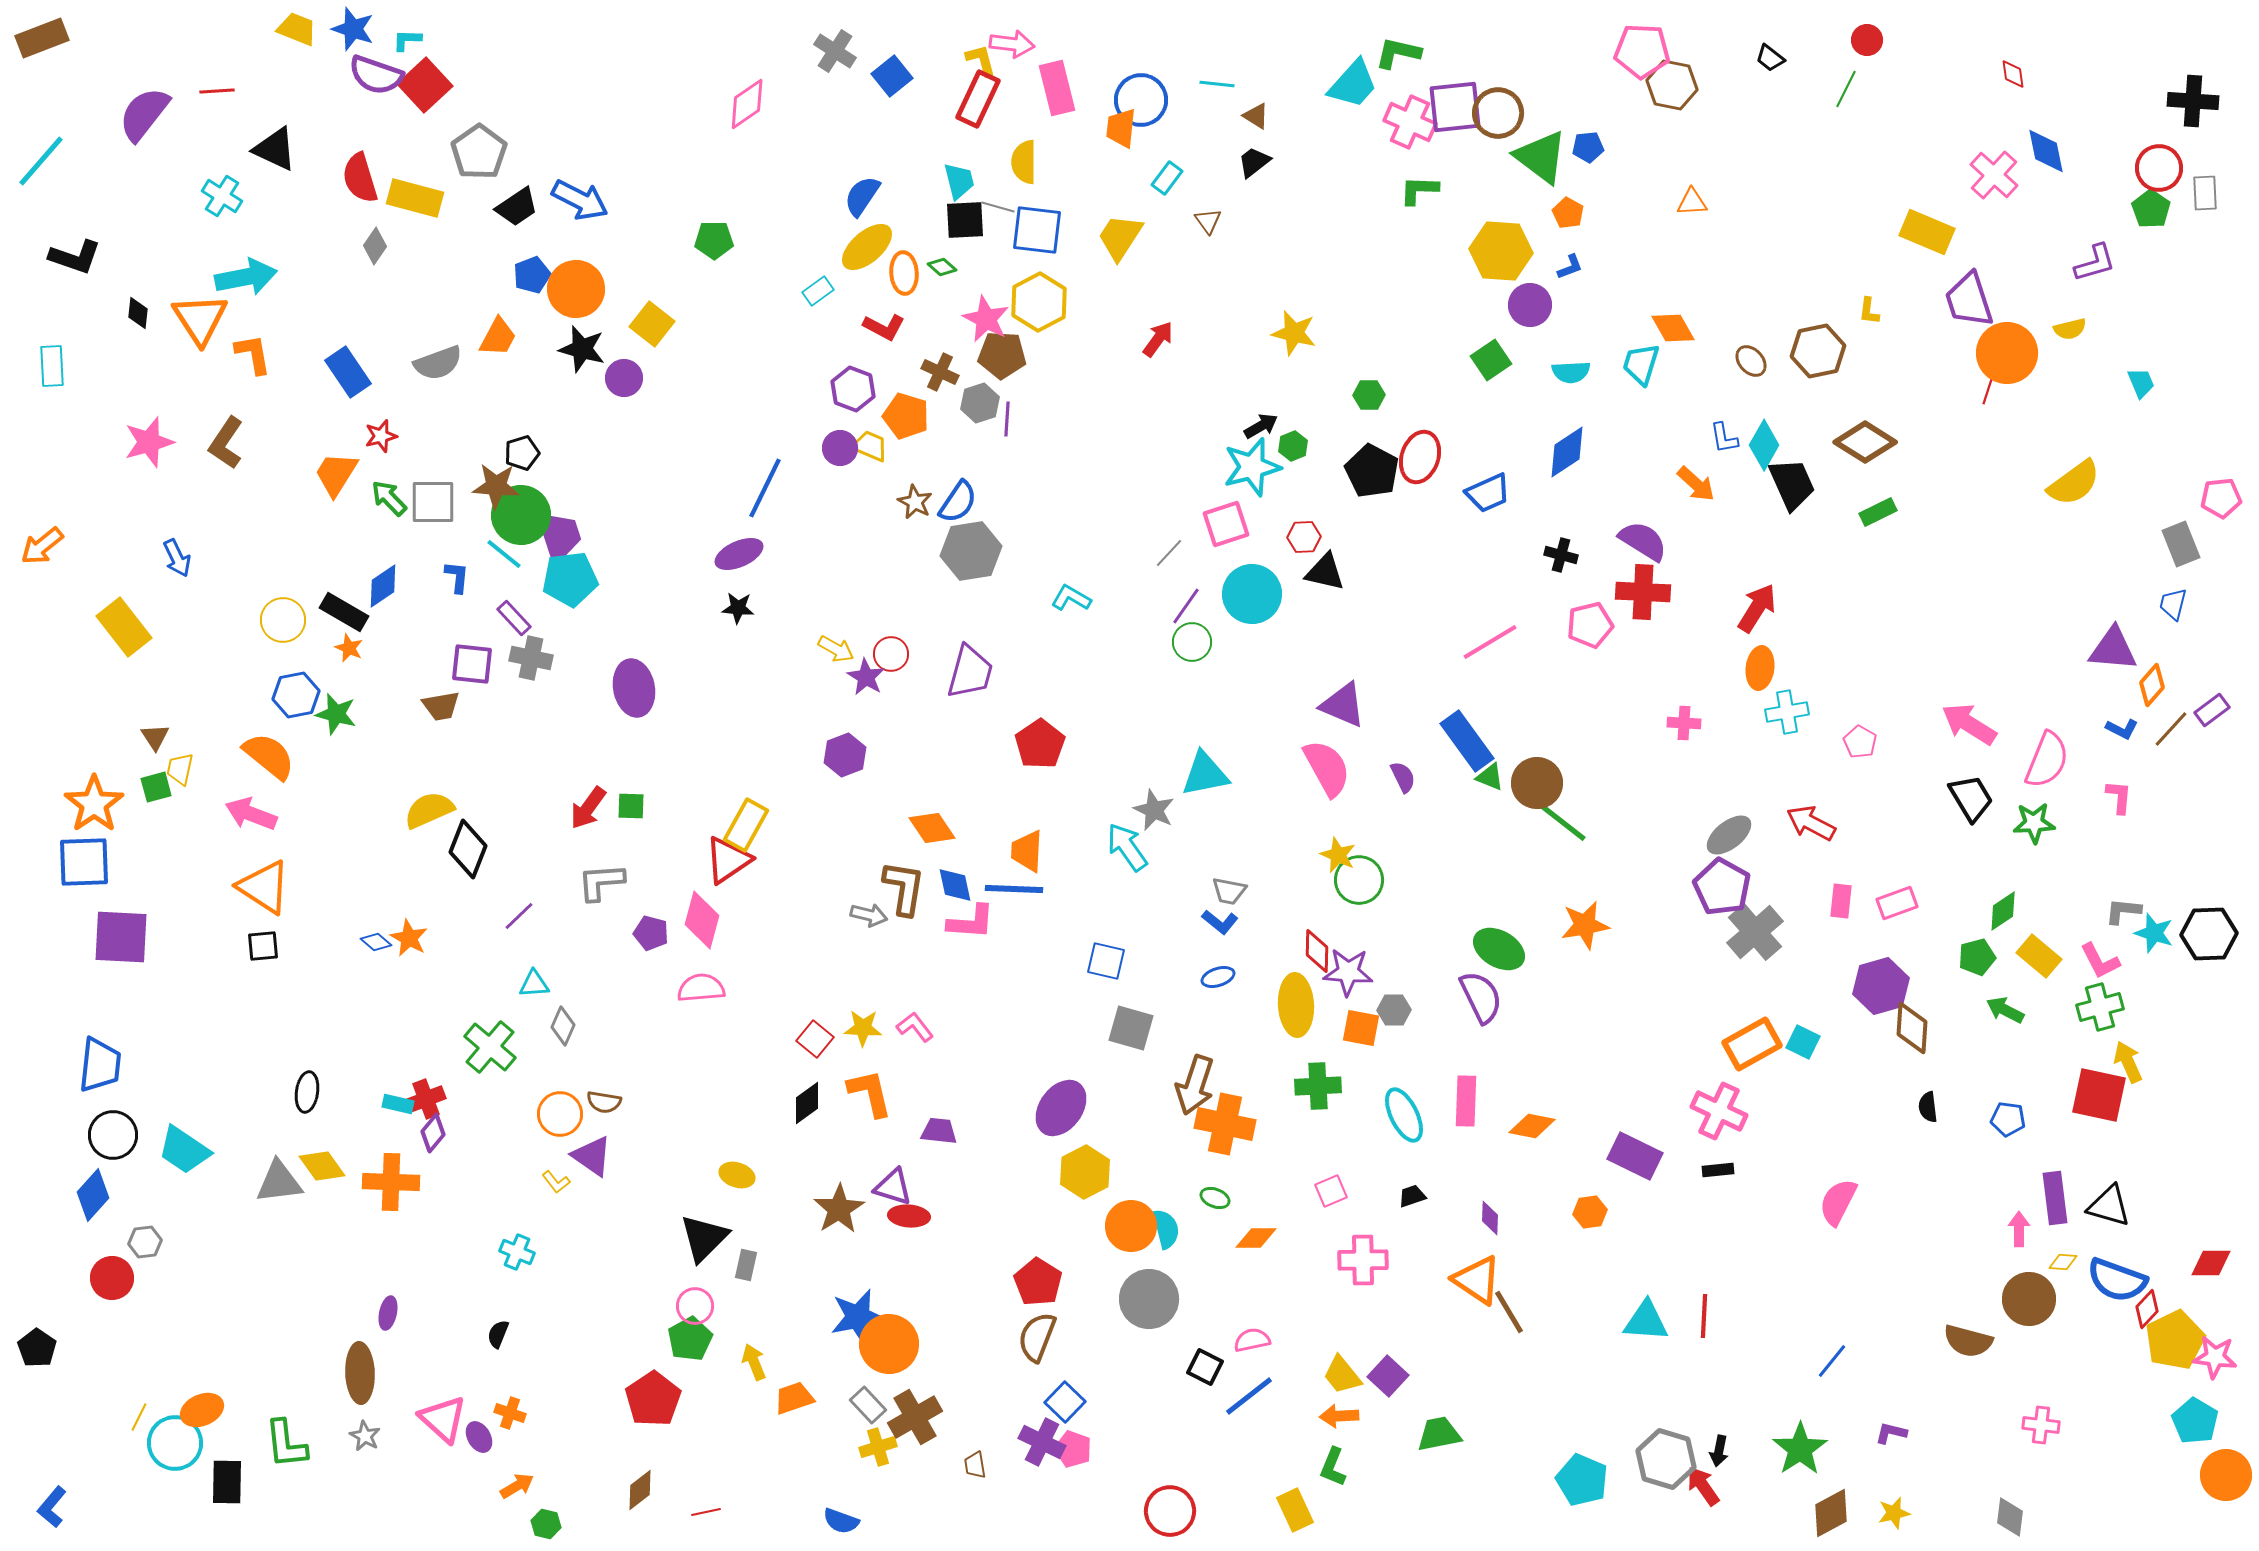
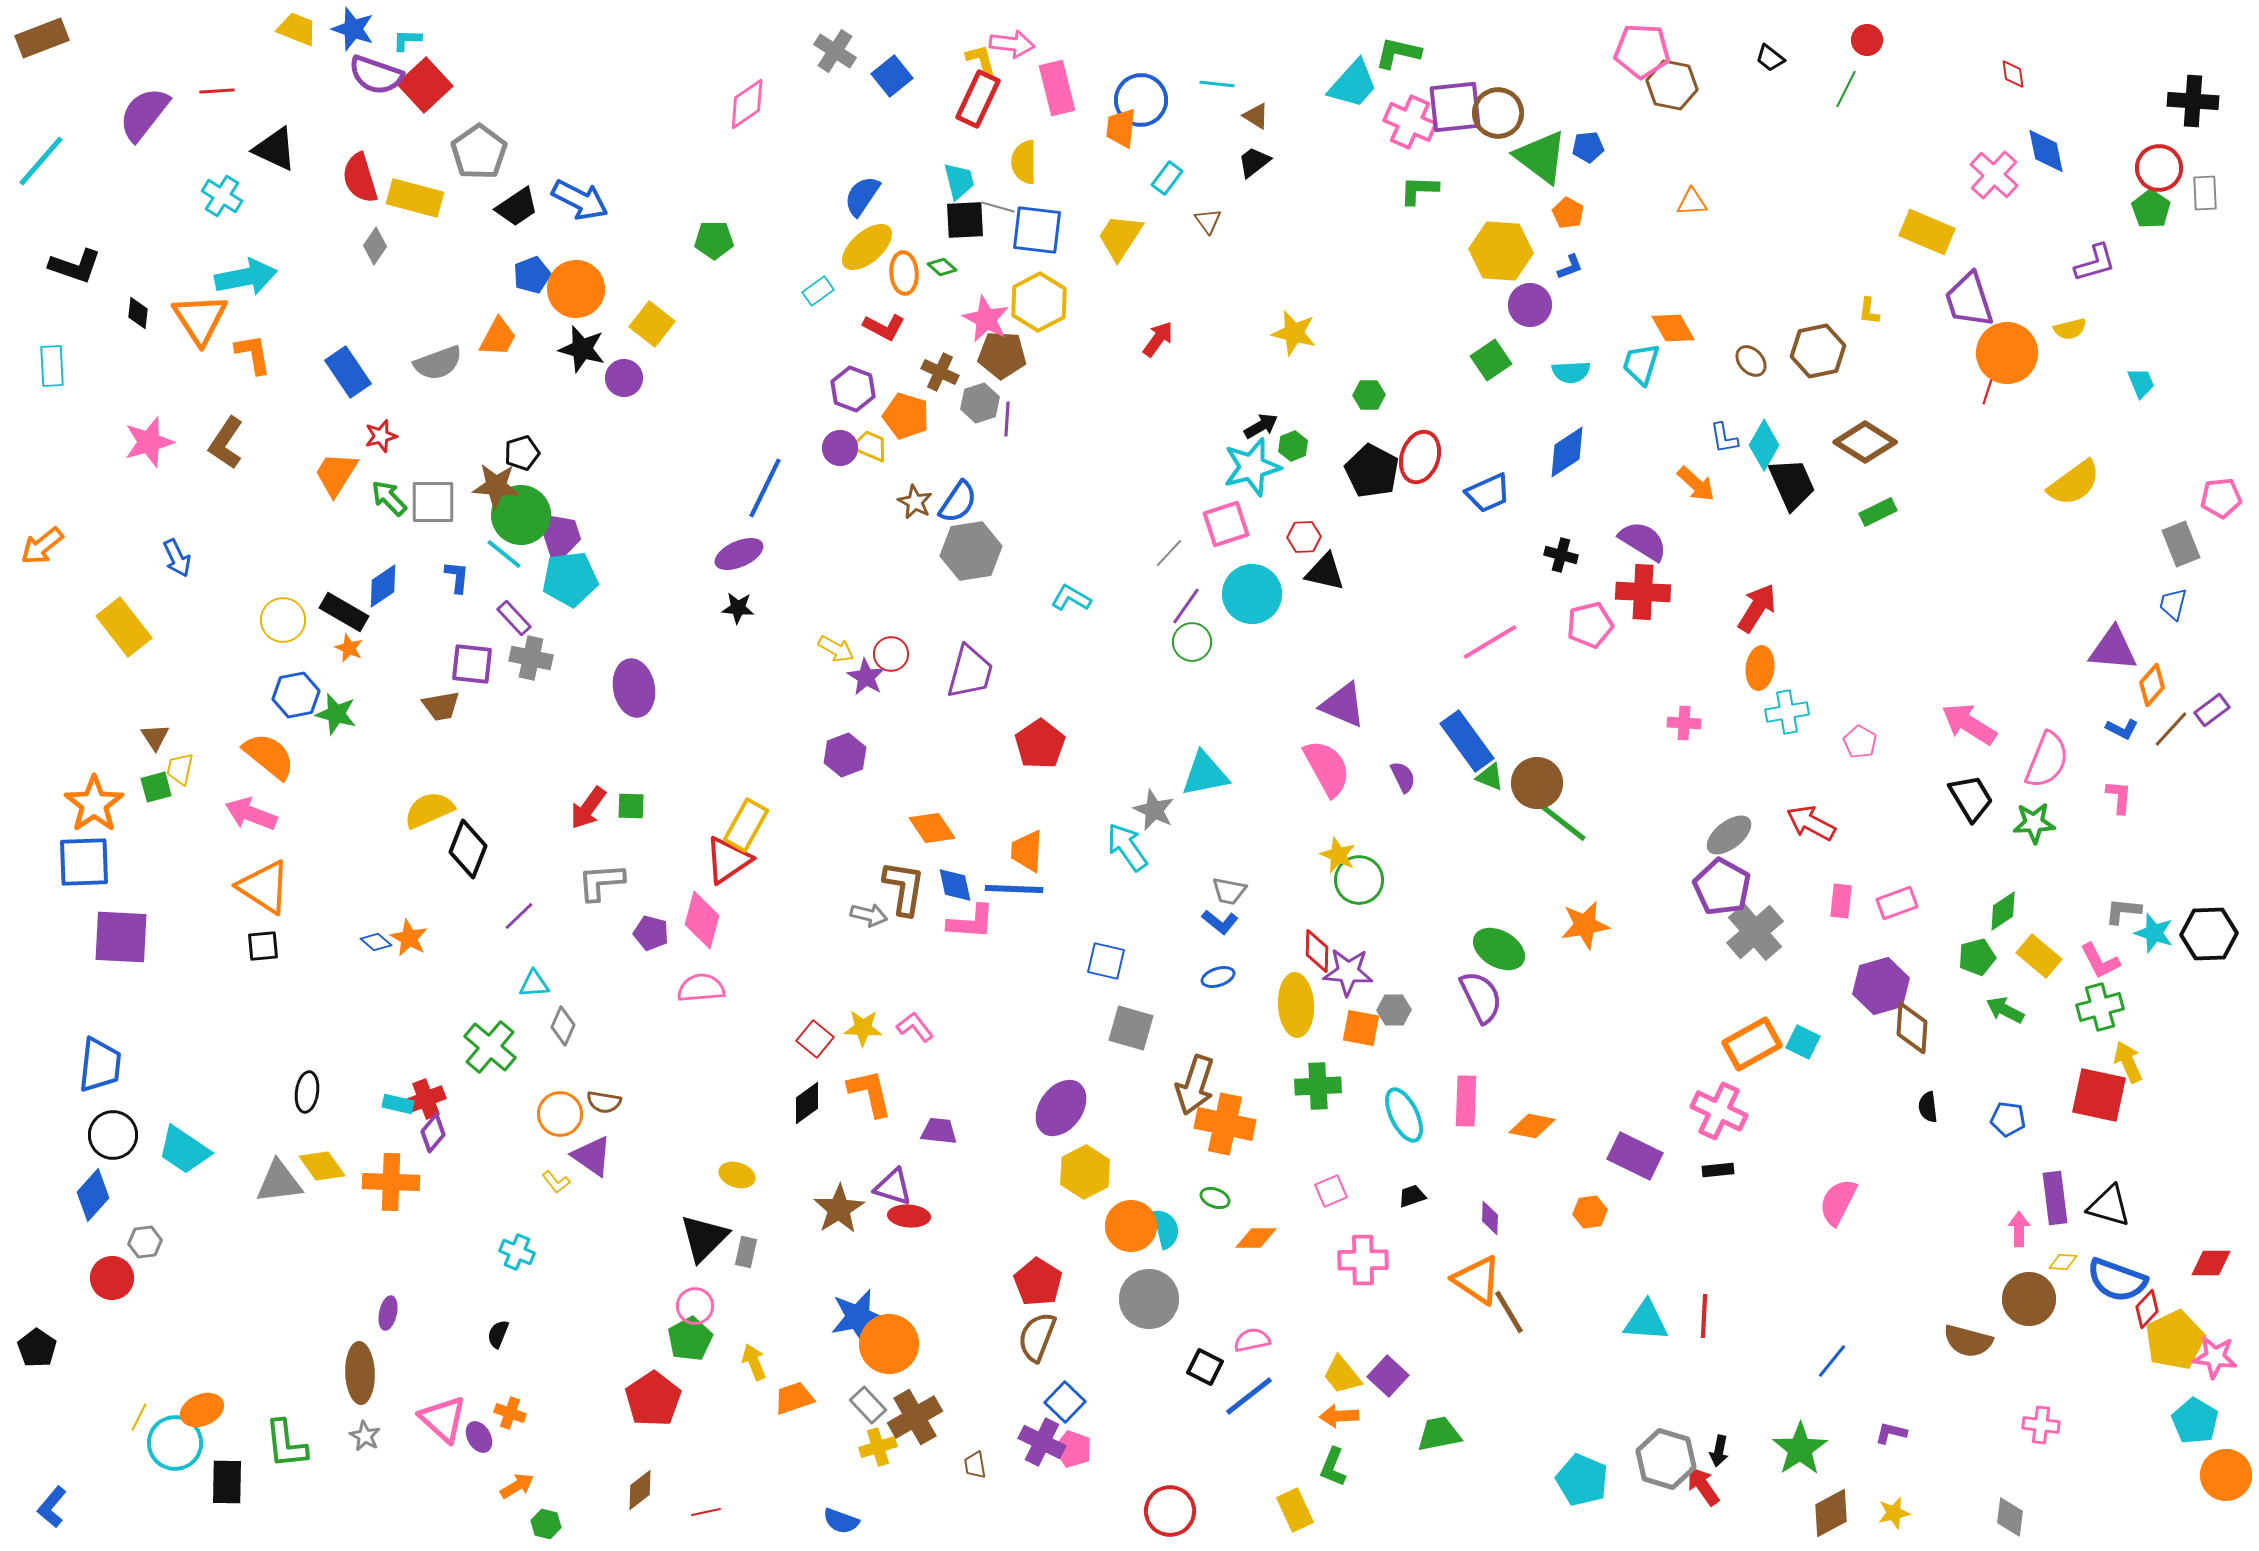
black L-shape at (75, 257): moved 9 px down
gray rectangle at (746, 1265): moved 13 px up
